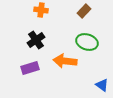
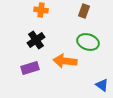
brown rectangle: rotated 24 degrees counterclockwise
green ellipse: moved 1 px right
